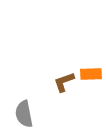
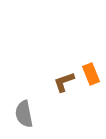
orange rectangle: rotated 70 degrees clockwise
